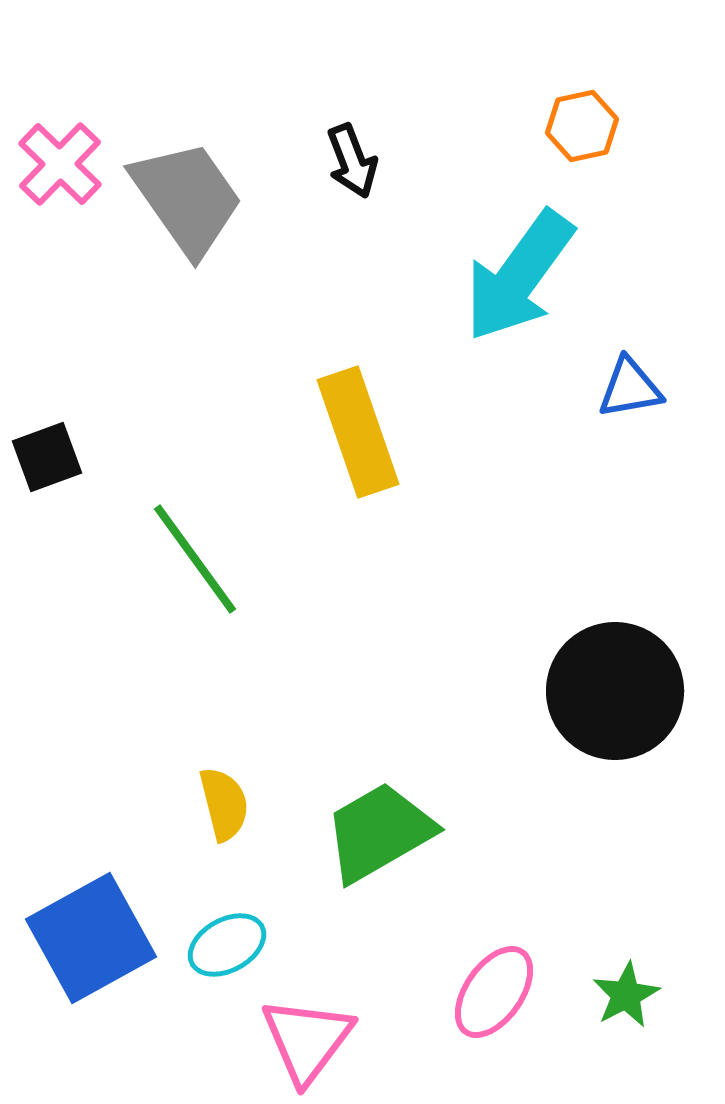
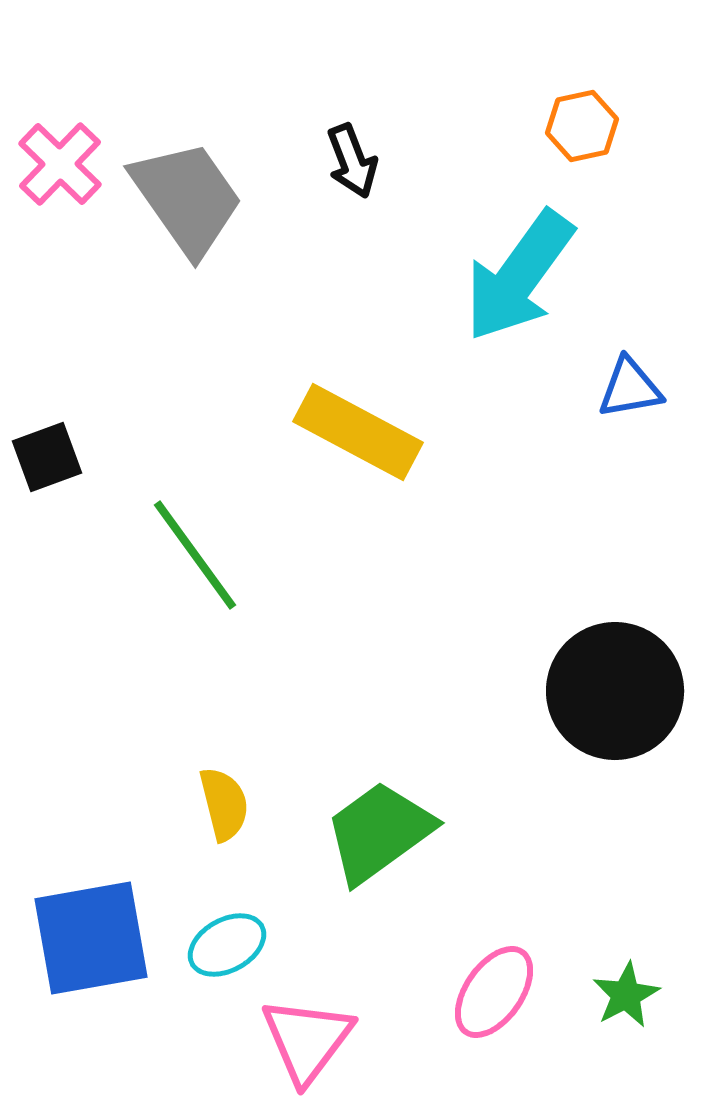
yellow rectangle: rotated 43 degrees counterclockwise
green line: moved 4 px up
green trapezoid: rotated 6 degrees counterclockwise
blue square: rotated 19 degrees clockwise
